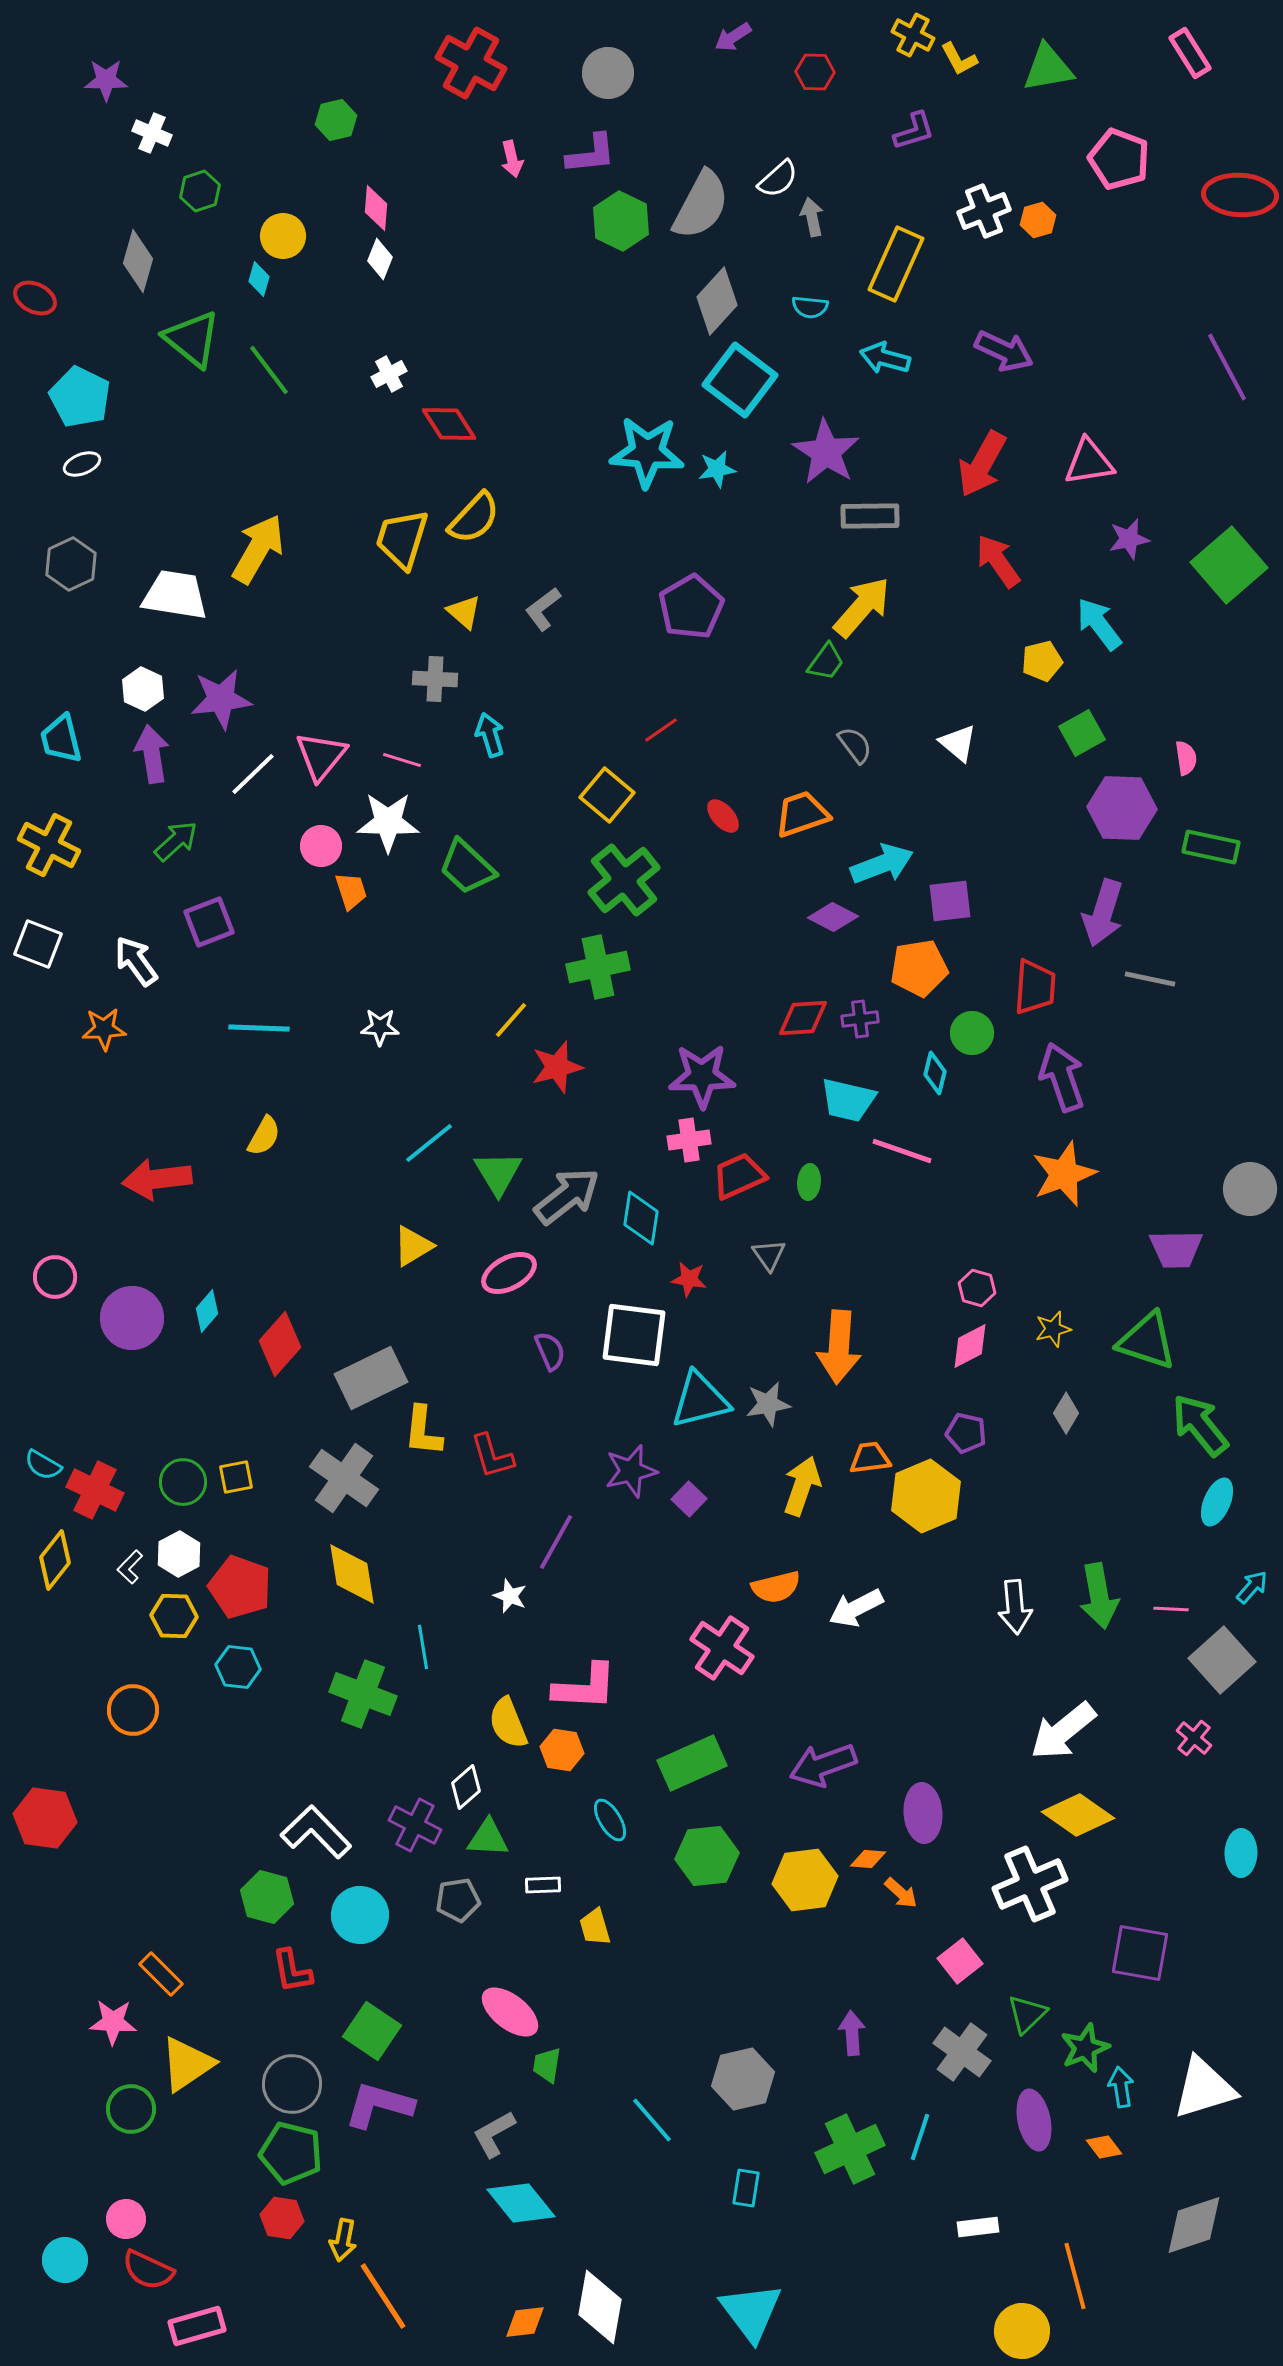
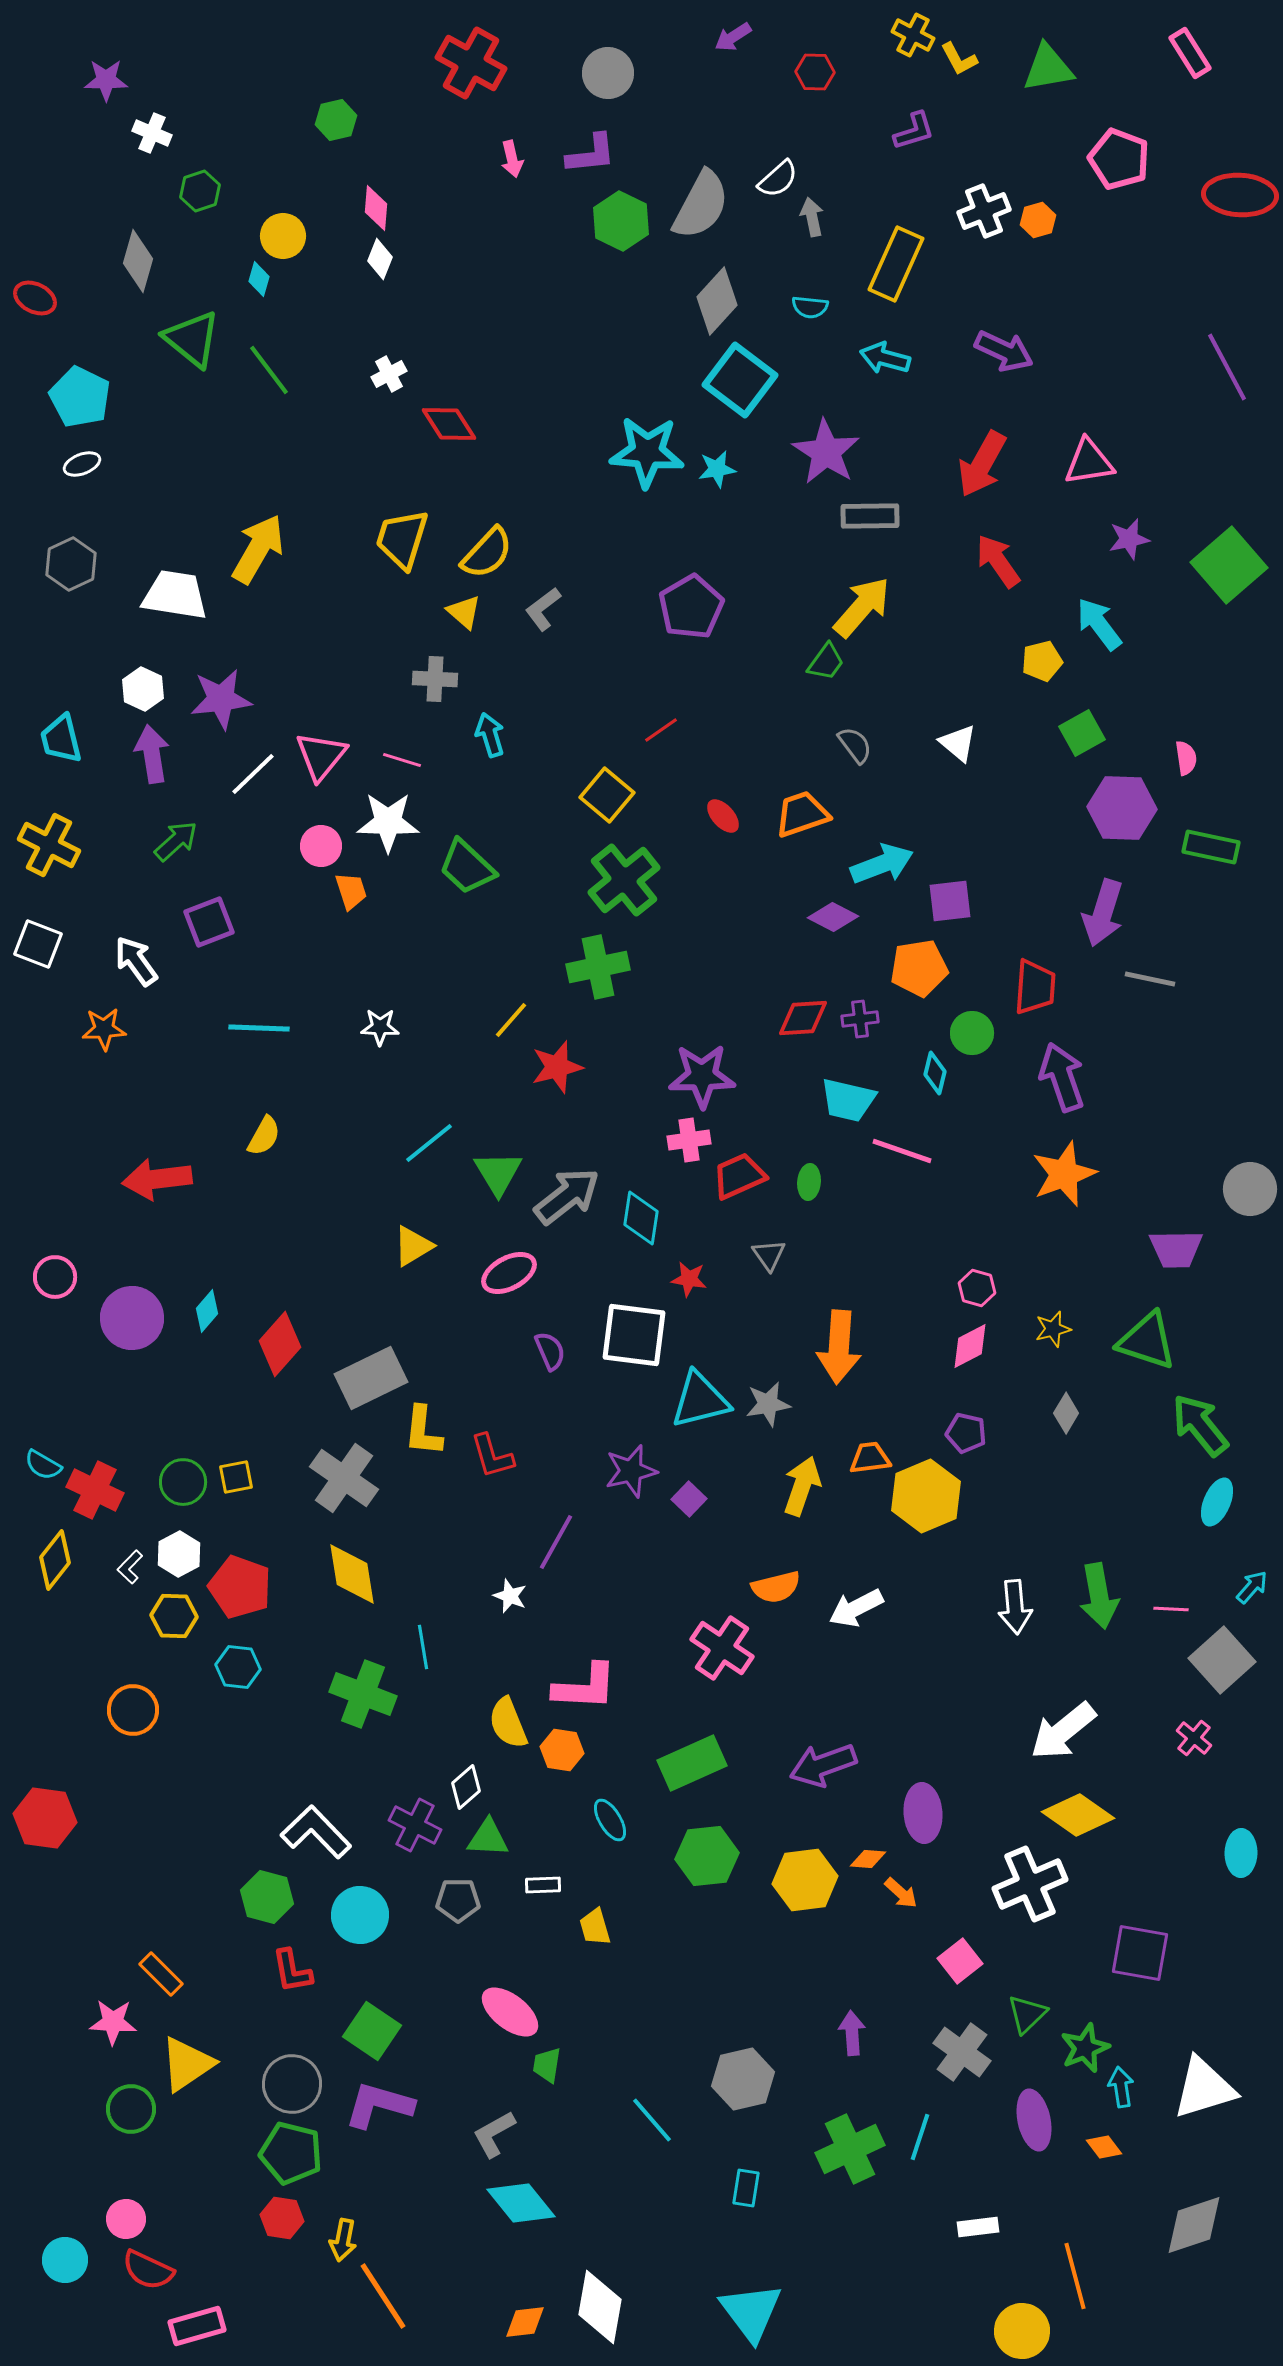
yellow semicircle at (474, 518): moved 13 px right, 35 px down
gray pentagon at (458, 1900): rotated 9 degrees clockwise
